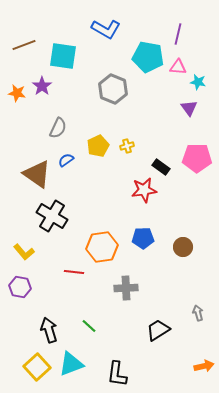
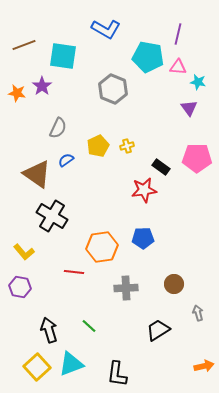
brown circle: moved 9 px left, 37 px down
